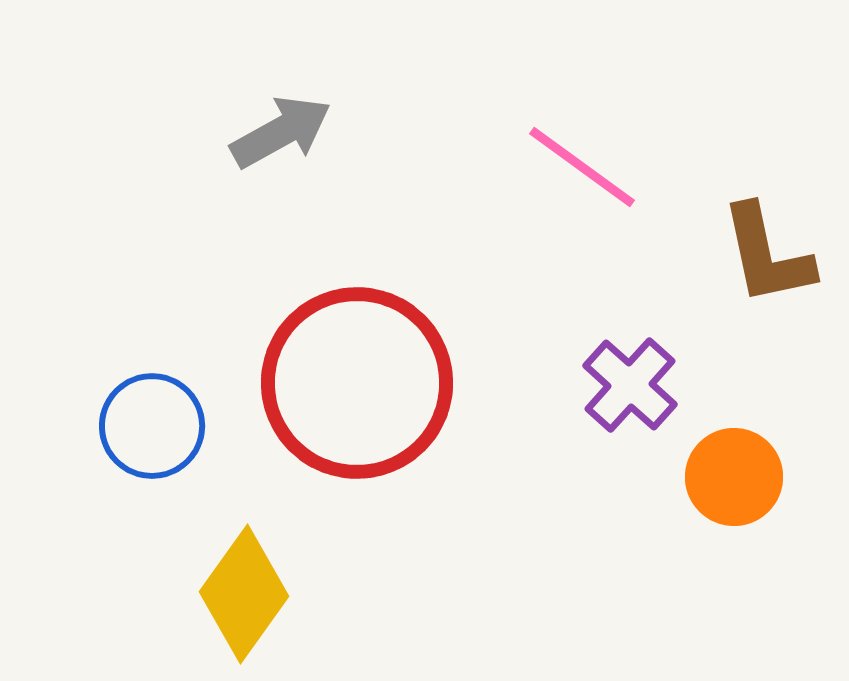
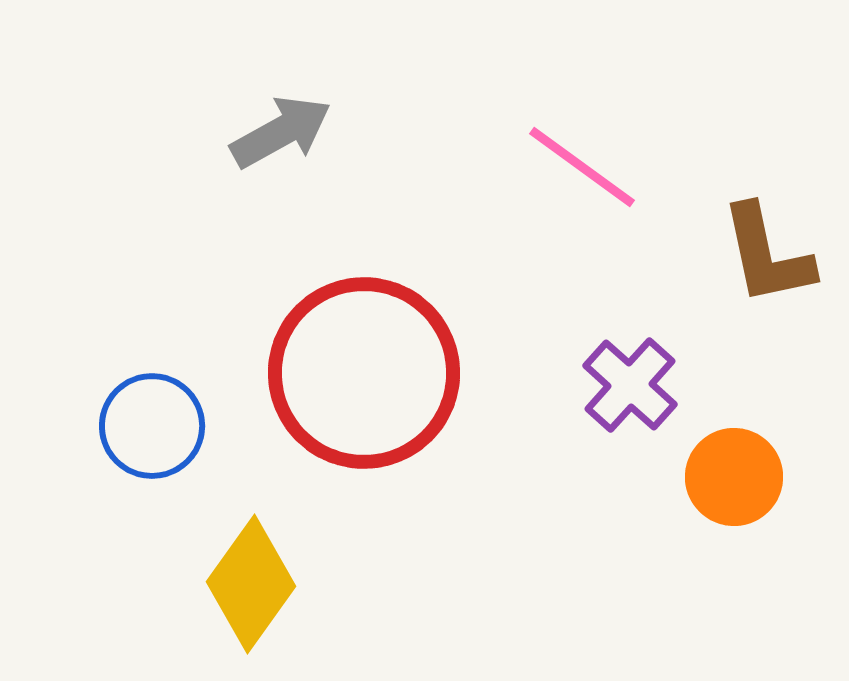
red circle: moved 7 px right, 10 px up
yellow diamond: moved 7 px right, 10 px up
